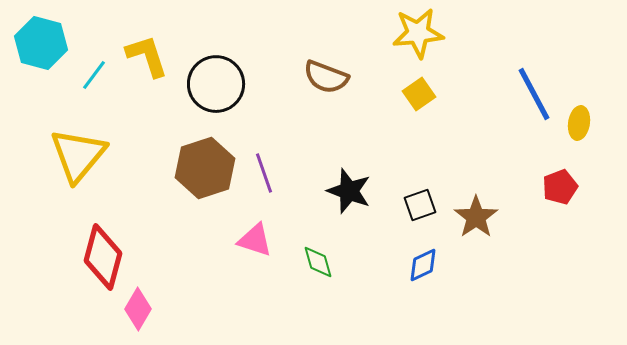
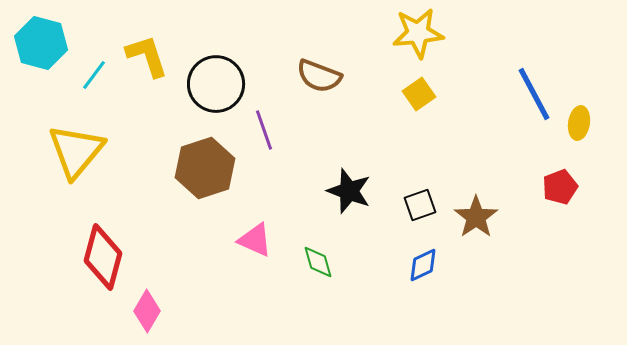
brown semicircle: moved 7 px left, 1 px up
yellow triangle: moved 2 px left, 4 px up
purple line: moved 43 px up
pink triangle: rotated 6 degrees clockwise
pink diamond: moved 9 px right, 2 px down
